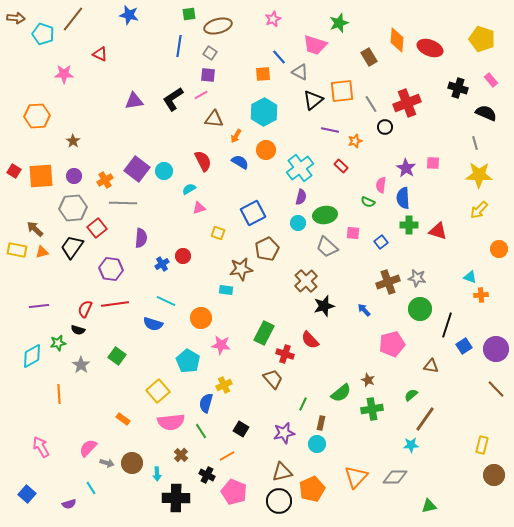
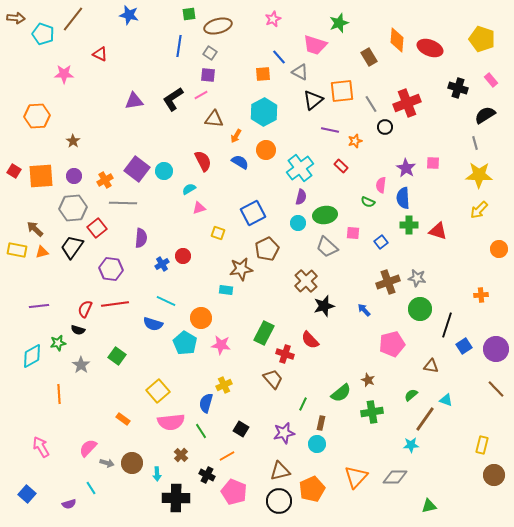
black semicircle at (486, 113): moved 1 px left, 2 px down; rotated 55 degrees counterclockwise
cyan triangle at (470, 277): moved 24 px left, 123 px down
cyan pentagon at (188, 361): moved 3 px left, 18 px up
green cross at (372, 409): moved 3 px down
brown triangle at (282, 472): moved 2 px left, 1 px up
